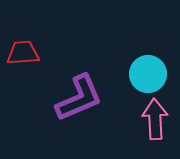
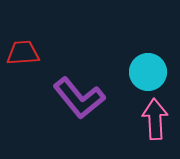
cyan circle: moved 2 px up
purple L-shape: rotated 74 degrees clockwise
